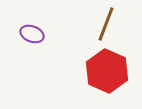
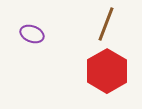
red hexagon: rotated 6 degrees clockwise
